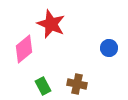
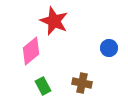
red star: moved 3 px right, 3 px up
pink diamond: moved 7 px right, 2 px down
brown cross: moved 5 px right, 1 px up
